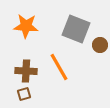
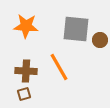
gray square: rotated 16 degrees counterclockwise
brown circle: moved 5 px up
